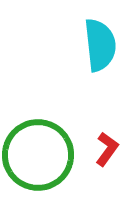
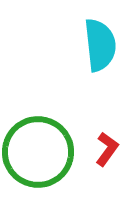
green circle: moved 3 px up
